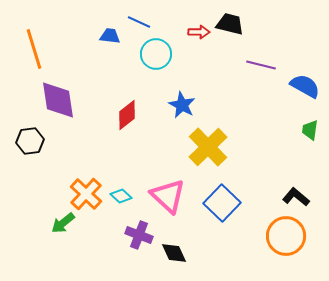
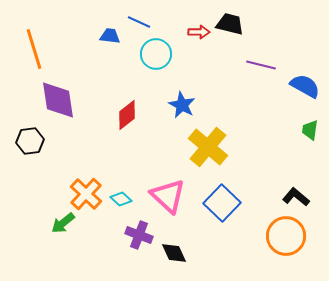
yellow cross: rotated 6 degrees counterclockwise
cyan diamond: moved 3 px down
